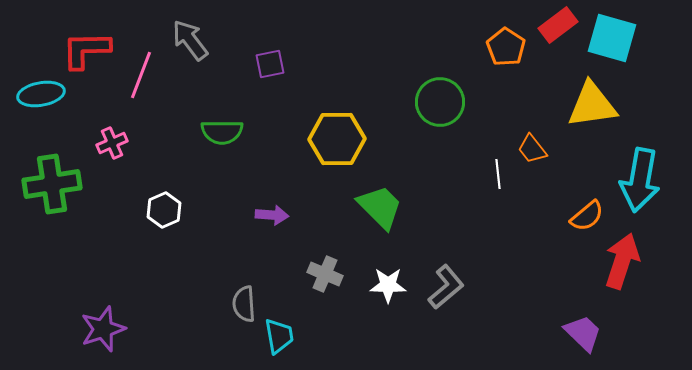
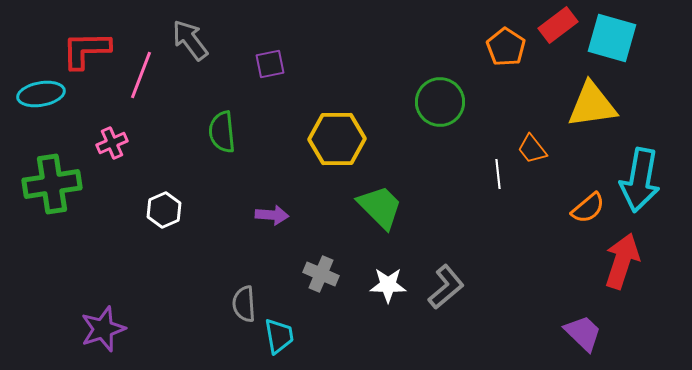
green semicircle: rotated 84 degrees clockwise
orange semicircle: moved 1 px right, 8 px up
gray cross: moved 4 px left
